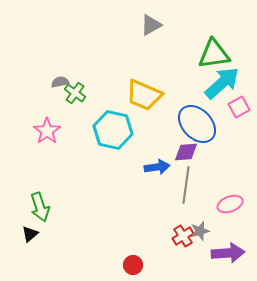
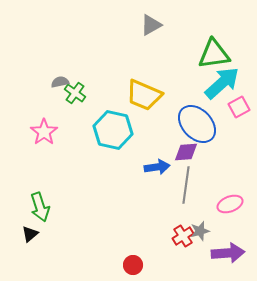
pink star: moved 3 px left, 1 px down
